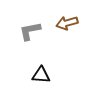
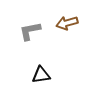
black triangle: rotated 12 degrees counterclockwise
